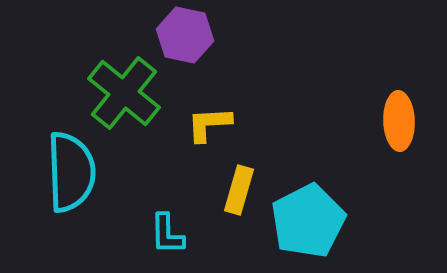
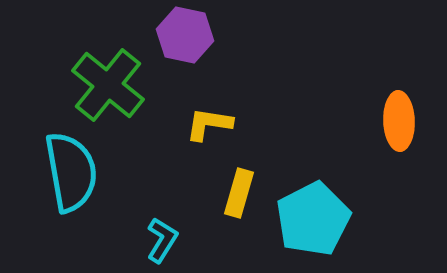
green cross: moved 16 px left, 8 px up
yellow L-shape: rotated 12 degrees clockwise
cyan semicircle: rotated 8 degrees counterclockwise
yellow rectangle: moved 3 px down
cyan pentagon: moved 5 px right, 2 px up
cyan L-shape: moved 5 px left, 6 px down; rotated 147 degrees counterclockwise
